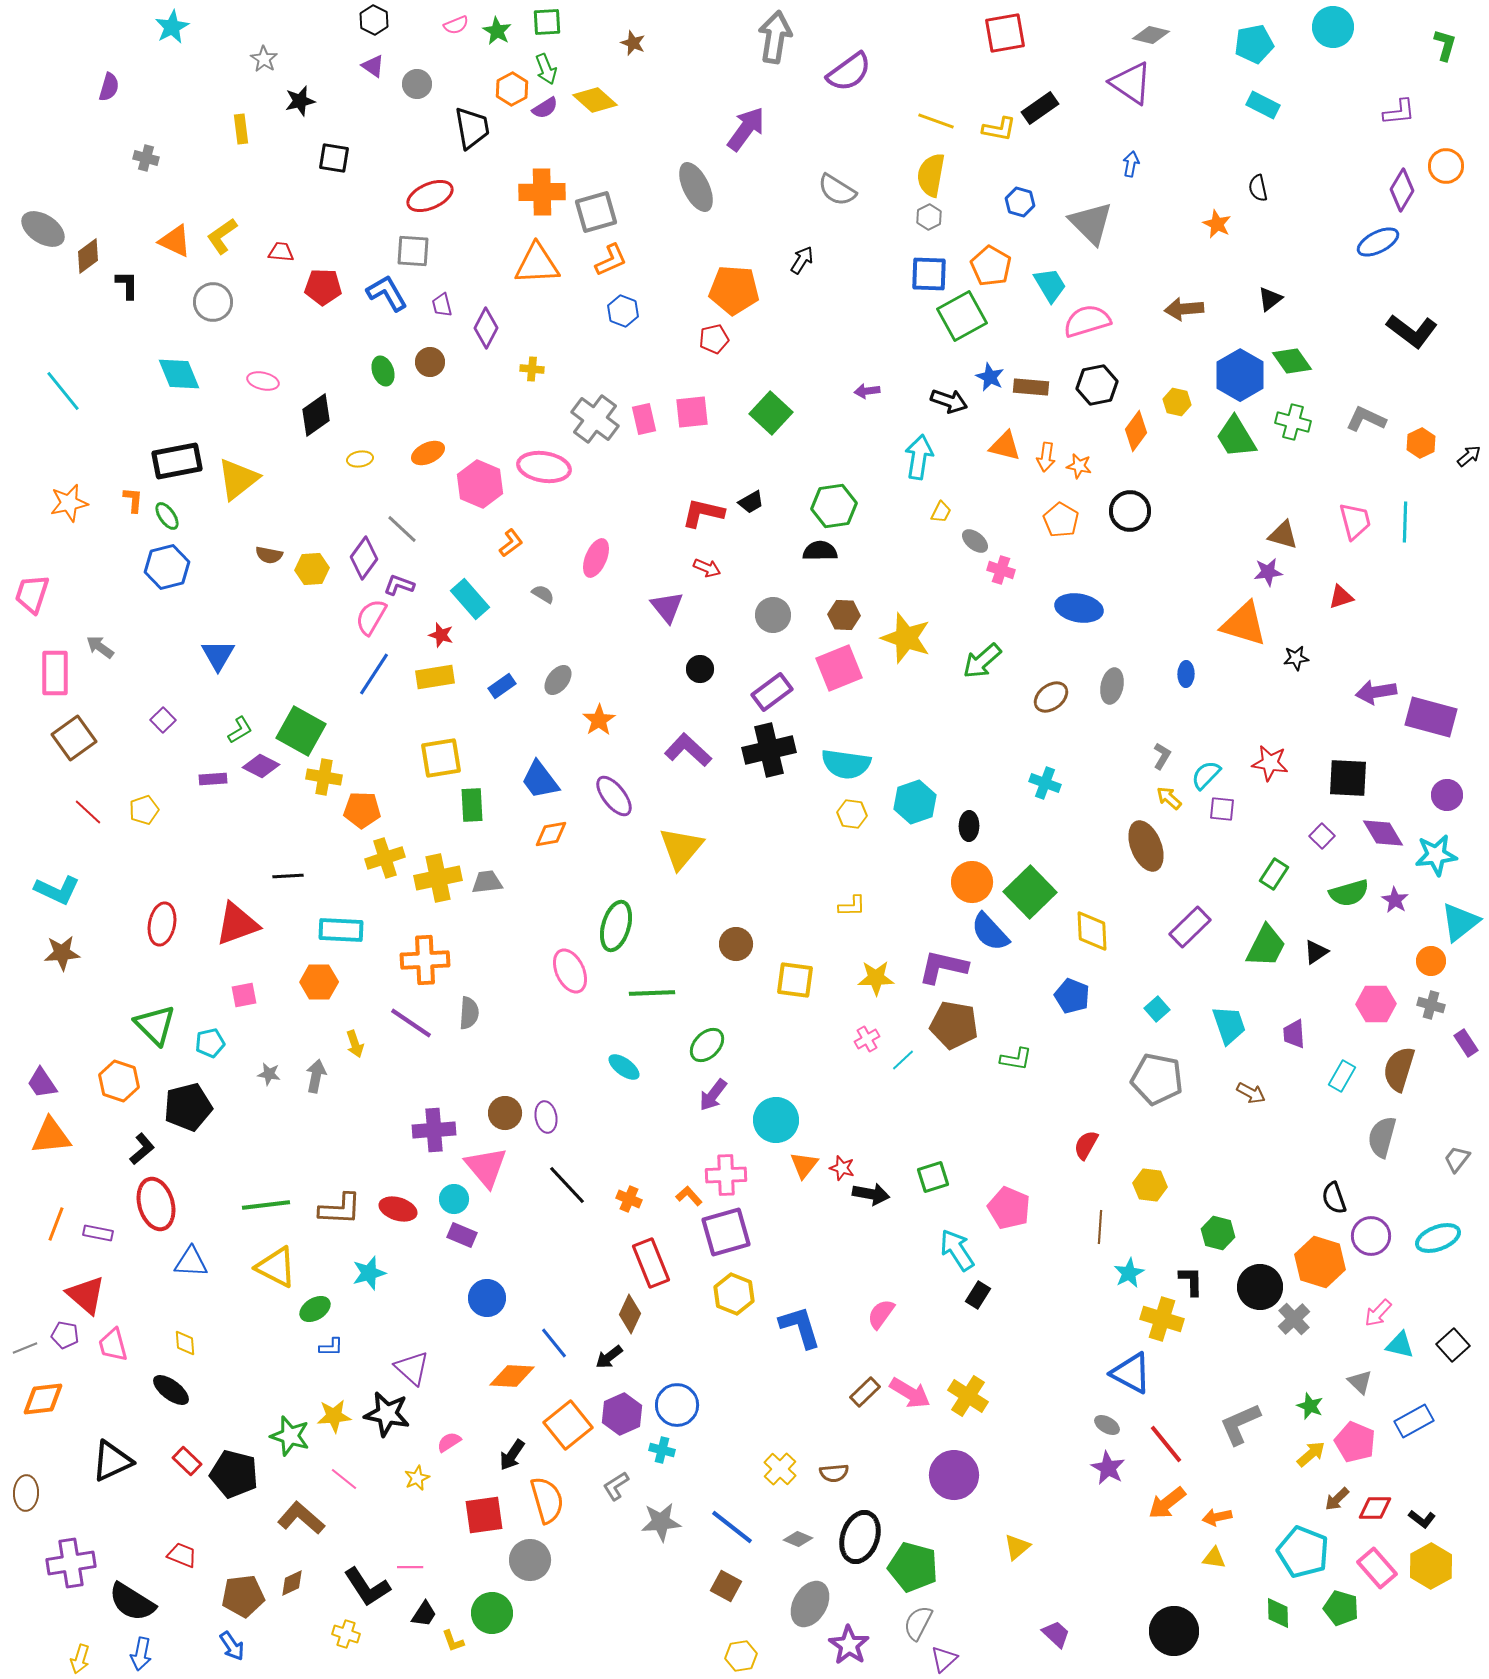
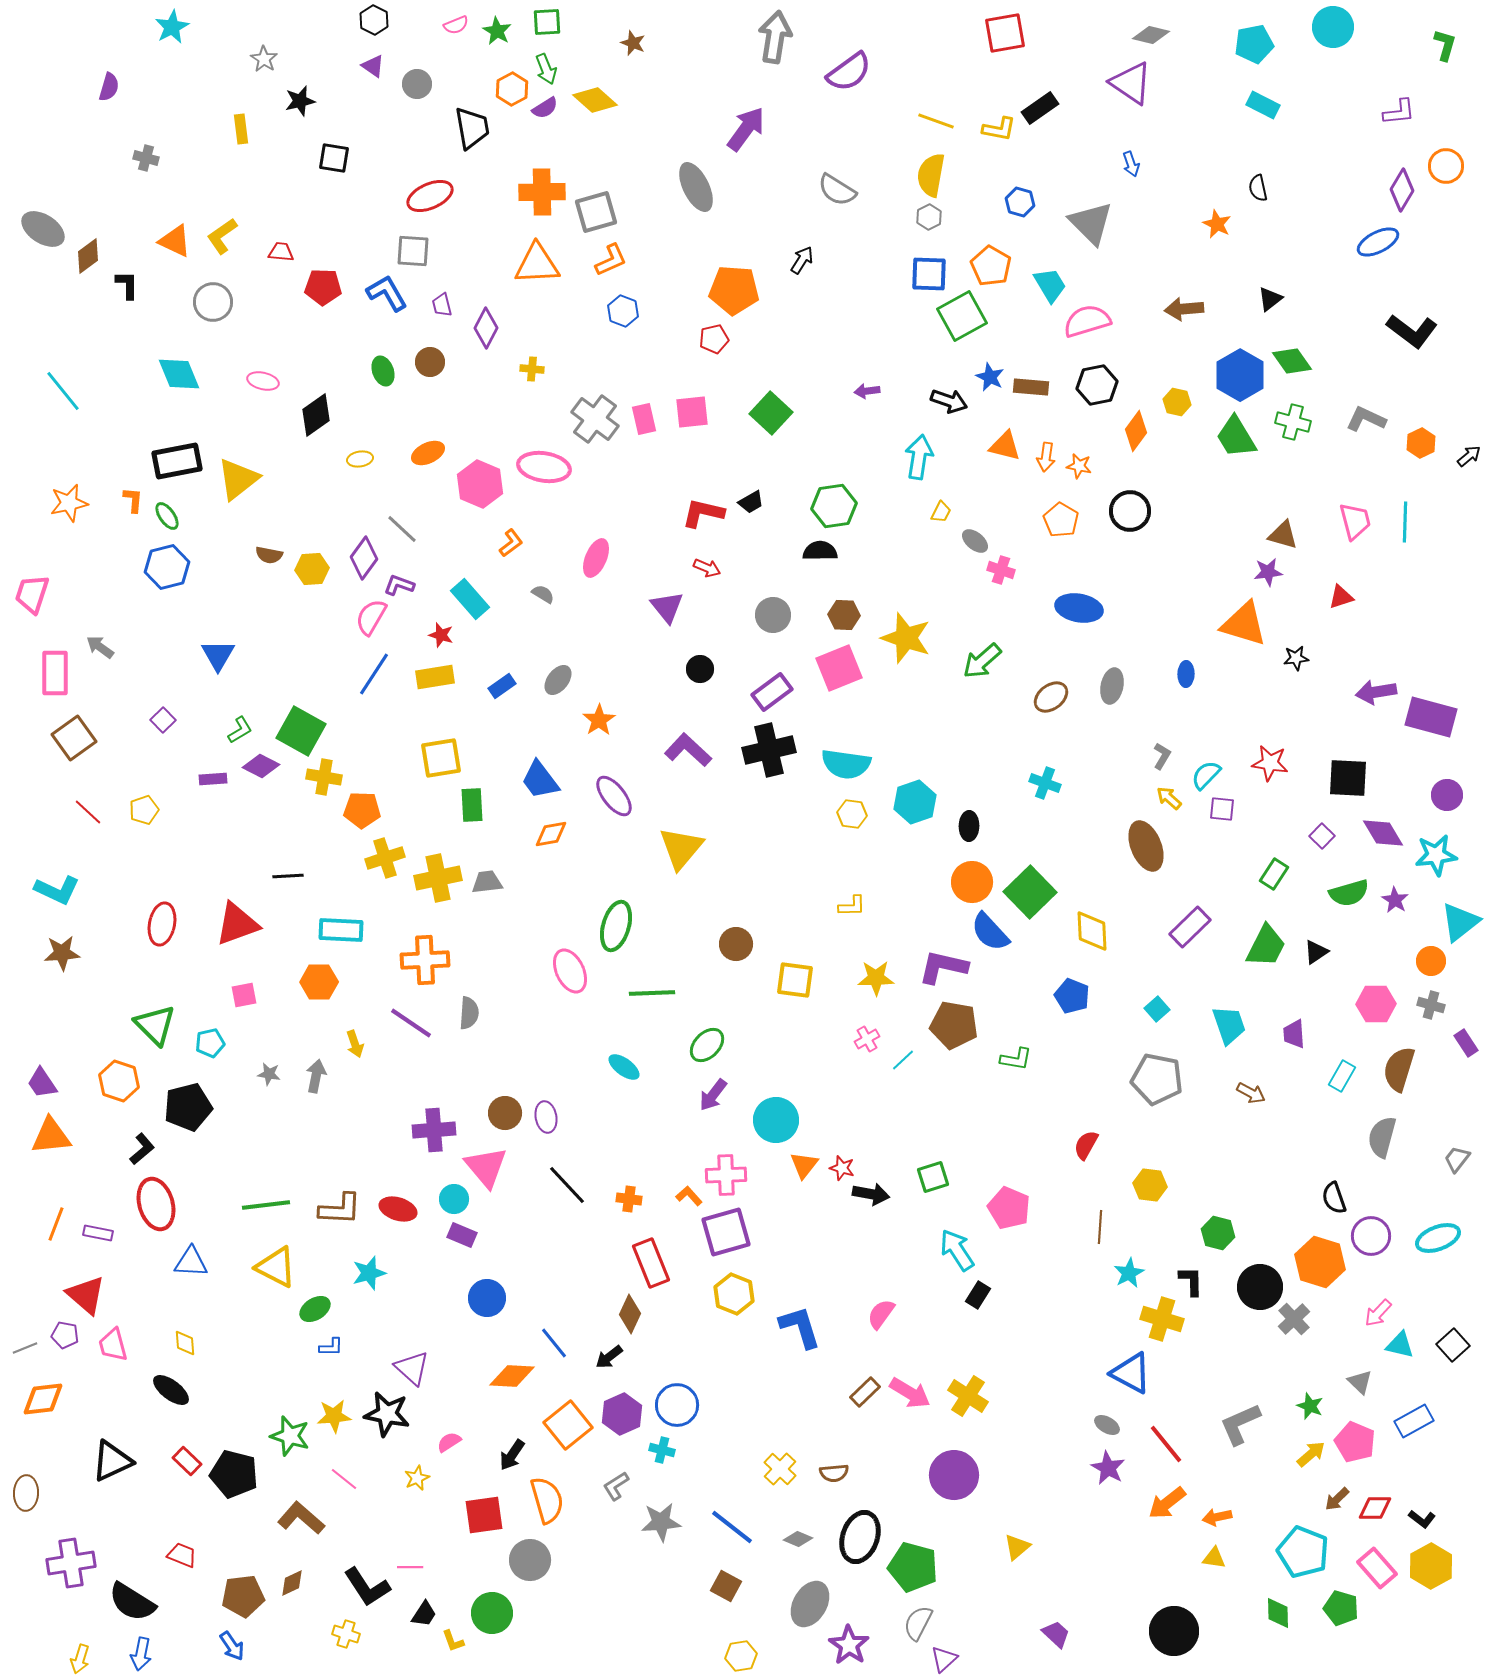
blue arrow at (1131, 164): rotated 150 degrees clockwise
orange cross at (629, 1199): rotated 15 degrees counterclockwise
